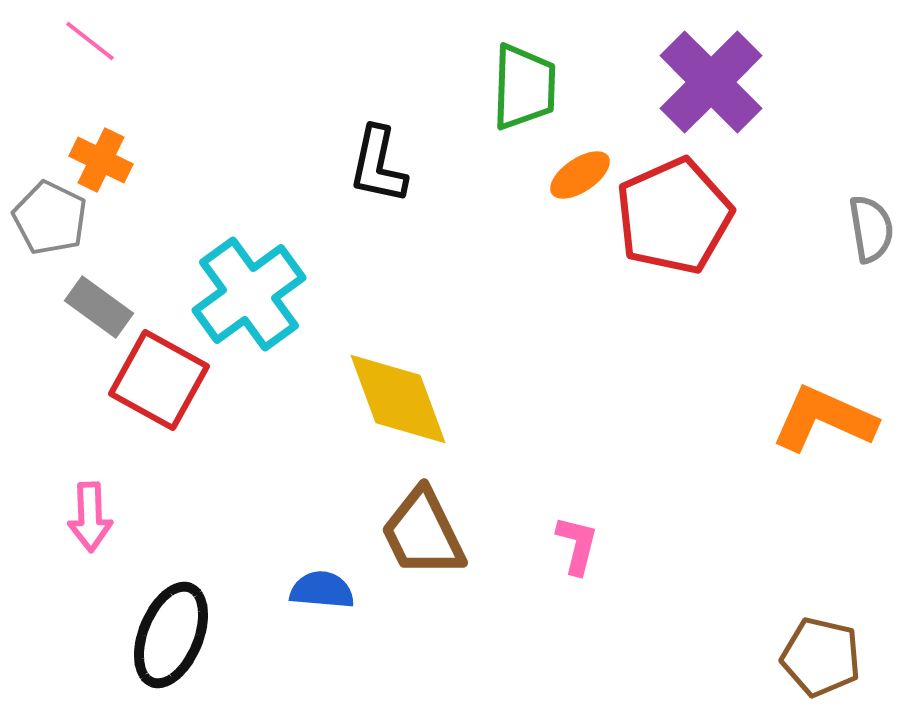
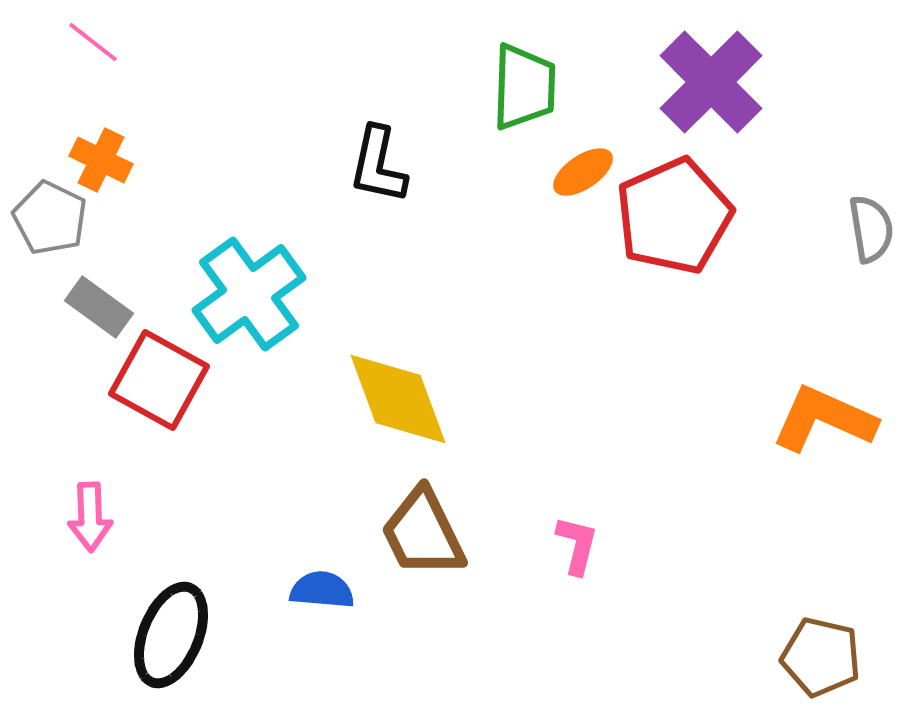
pink line: moved 3 px right, 1 px down
orange ellipse: moved 3 px right, 3 px up
